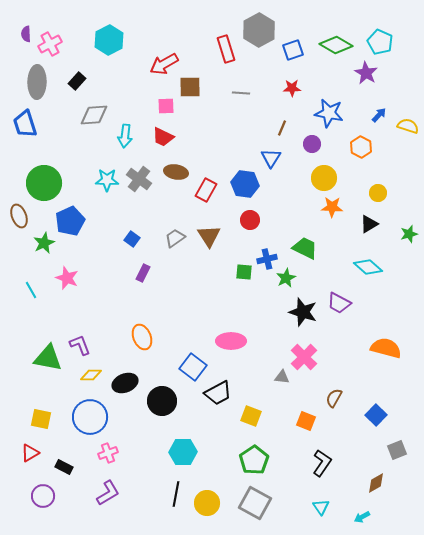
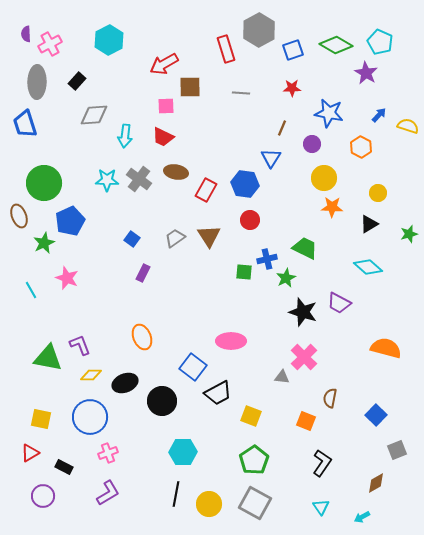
brown semicircle at (334, 398): moved 4 px left; rotated 18 degrees counterclockwise
yellow circle at (207, 503): moved 2 px right, 1 px down
